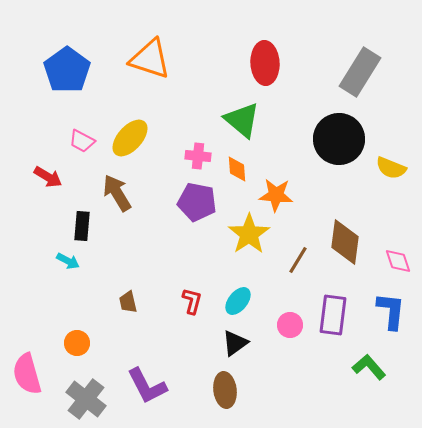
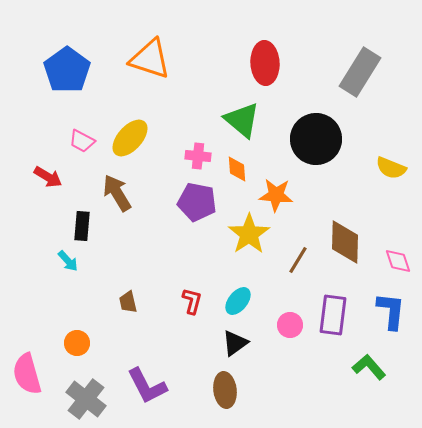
black circle: moved 23 px left
brown diamond: rotated 6 degrees counterclockwise
cyan arrow: rotated 20 degrees clockwise
